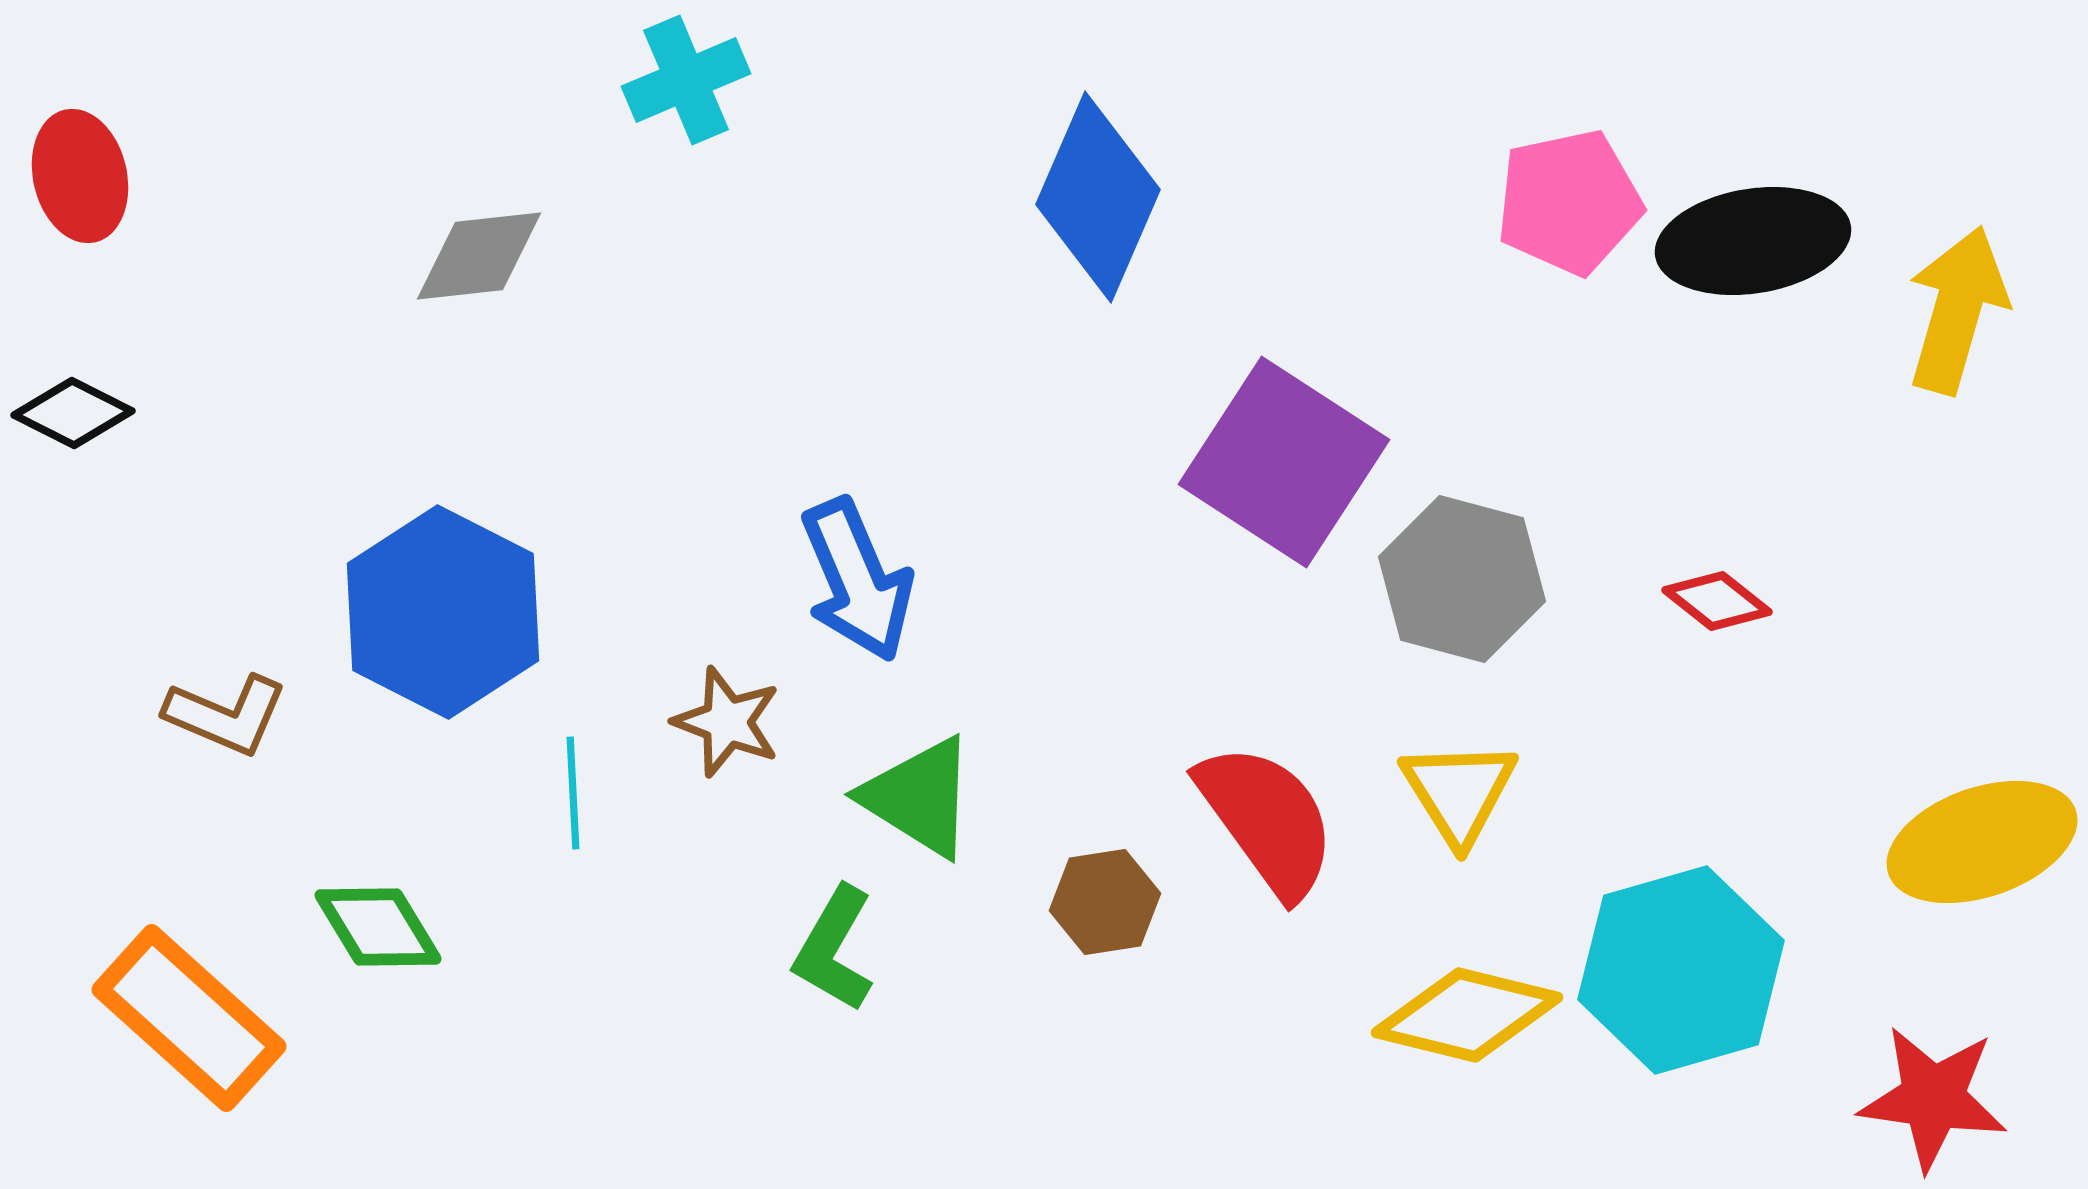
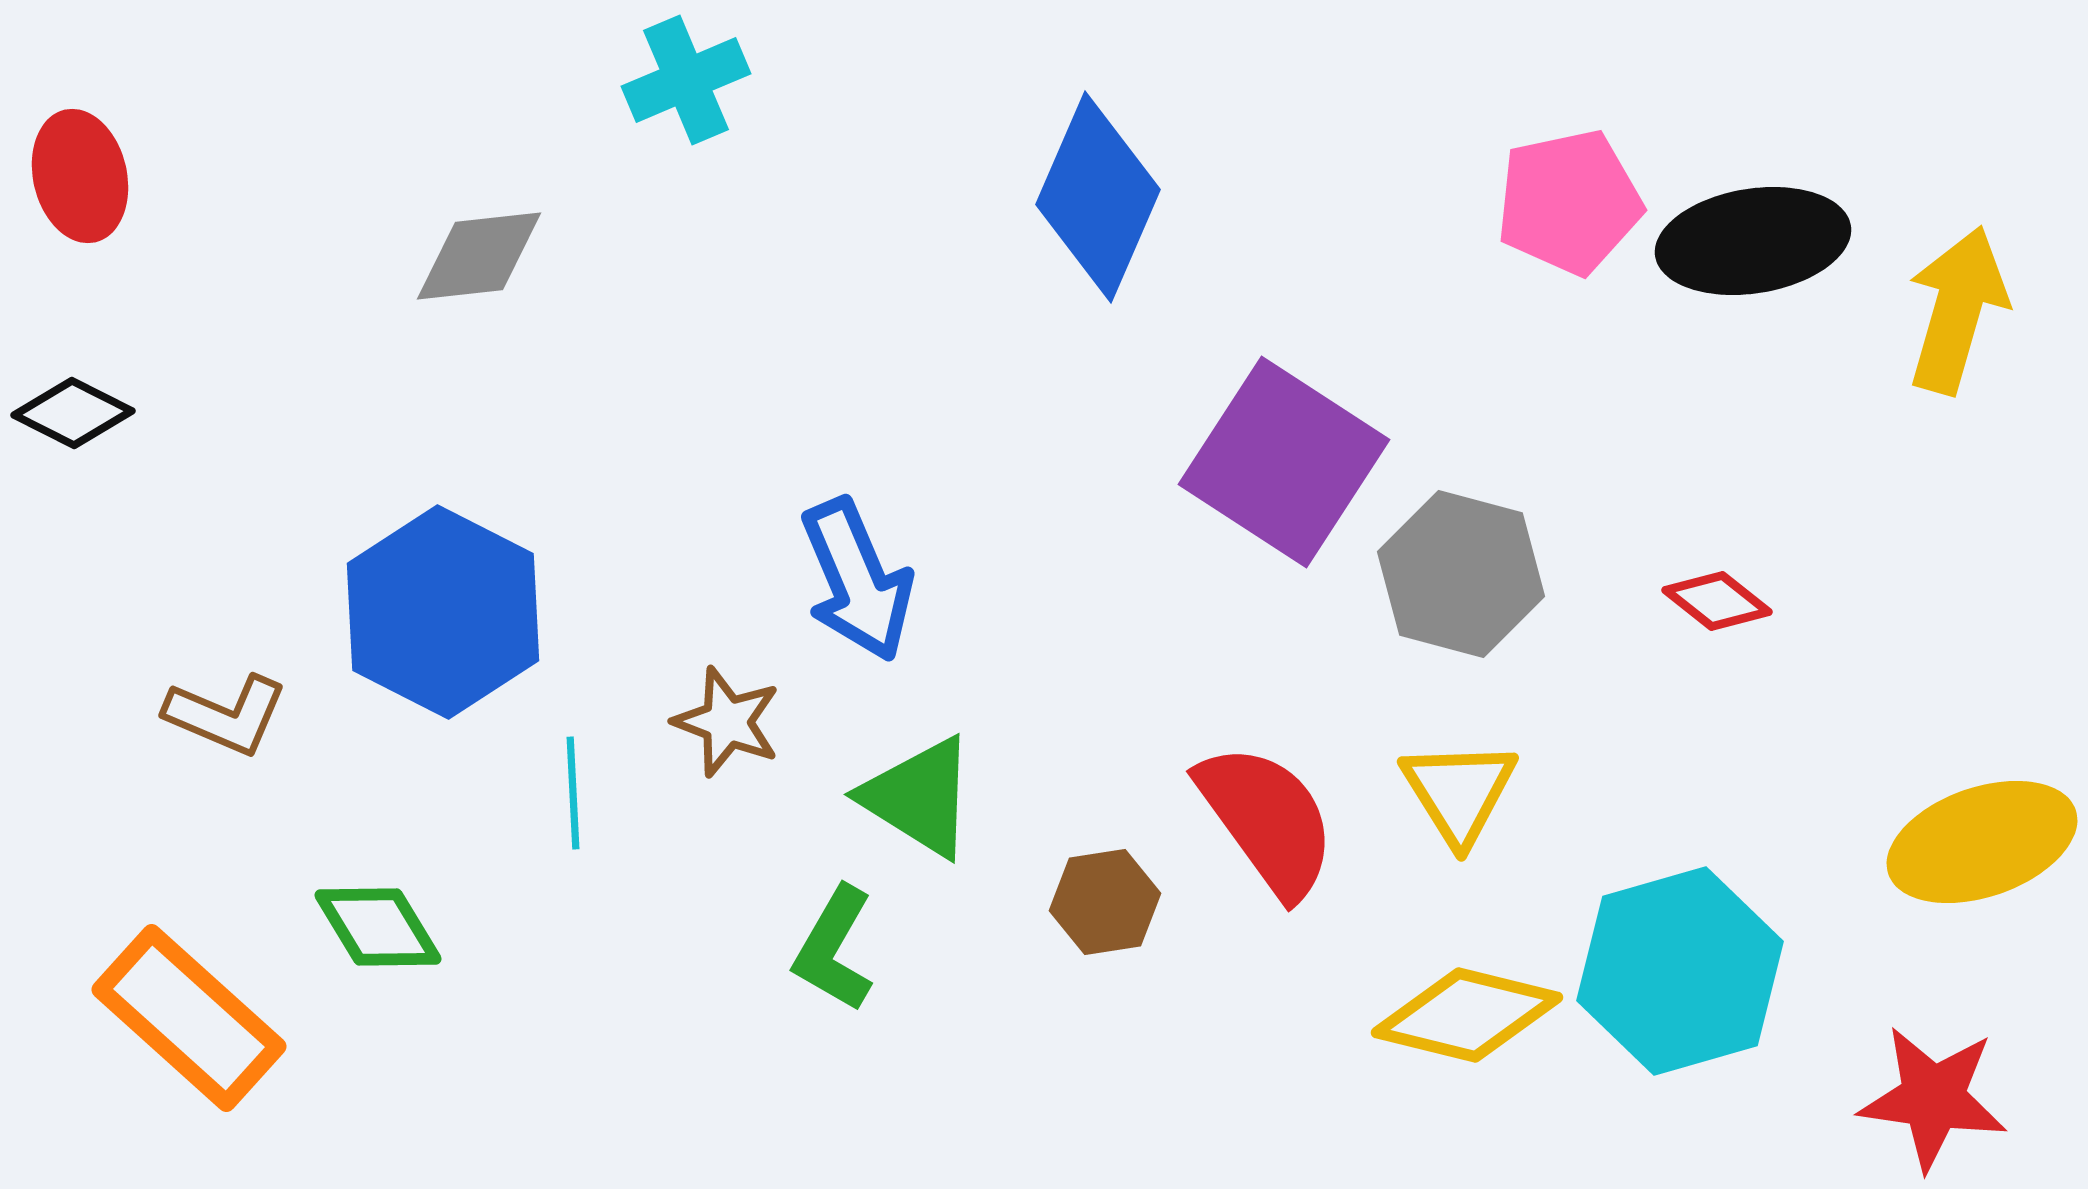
gray hexagon: moved 1 px left, 5 px up
cyan hexagon: moved 1 px left, 1 px down
